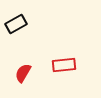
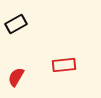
red semicircle: moved 7 px left, 4 px down
